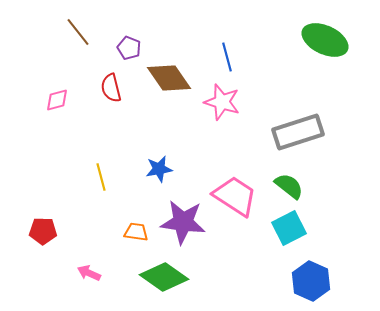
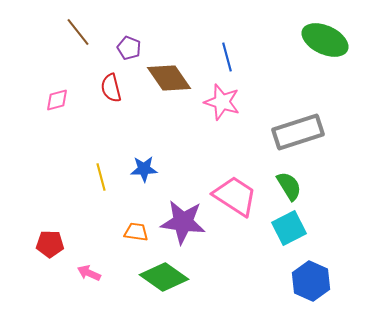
blue star: moved 15 px left; rotated 8 degrees clockwise
green semicircle: rotated 20 degrees clockwise
red pentagon: moved 7 px right, 13 px down
